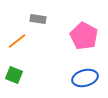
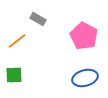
gray rectangle: rotated 21 degrees clockwise
green square: rotated 24 degrees counterclockwise
